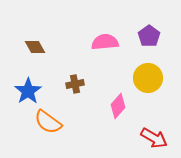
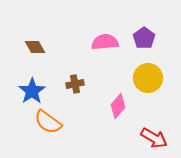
purple pentagon: moved 5 px left, 2 px down
blue star: moved 4 px right
